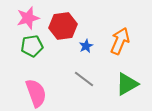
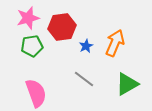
red hexagon: moved 1 px left, 1 px down
orange arrow: moved 5 px left, 2 px down
